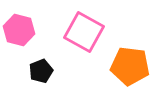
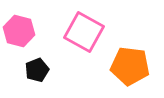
pink hexagon: moved 1 px down
black pentagon: moved 4 px left, 1 px up
